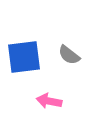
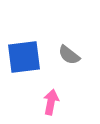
pink arrow: moved 2 px right, 1 px down; rotated 90 degrees clockwise
